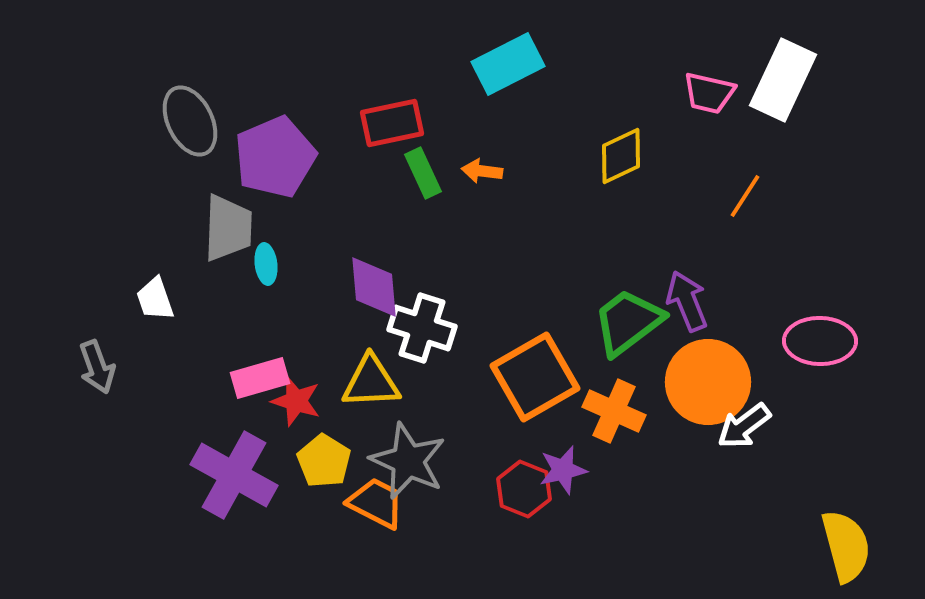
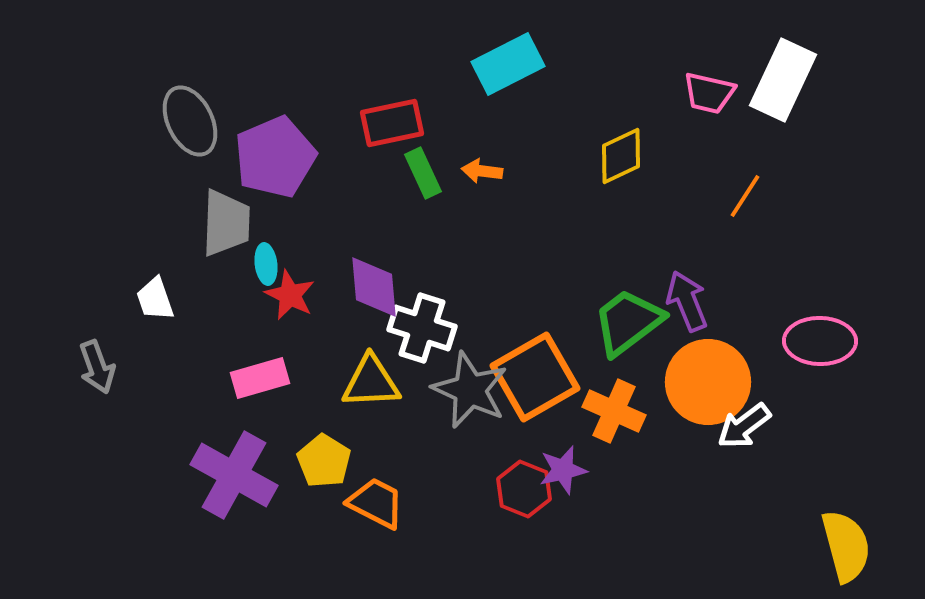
gray trapezoid: moved 2 px left, 5 px up
red star: moved 6 px left, 106 px up; rotated 9 degrees clockwise
gray star: moved 62 px right, 71 px up
